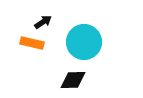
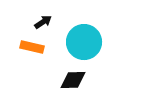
orange rectangle: moved 4 px down
